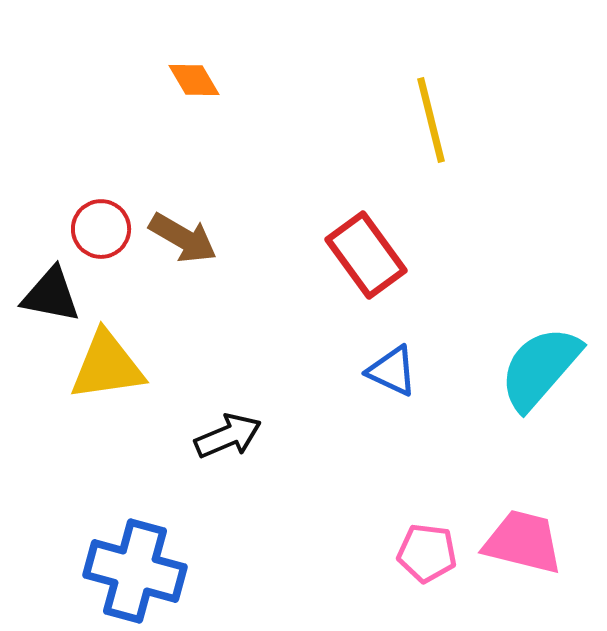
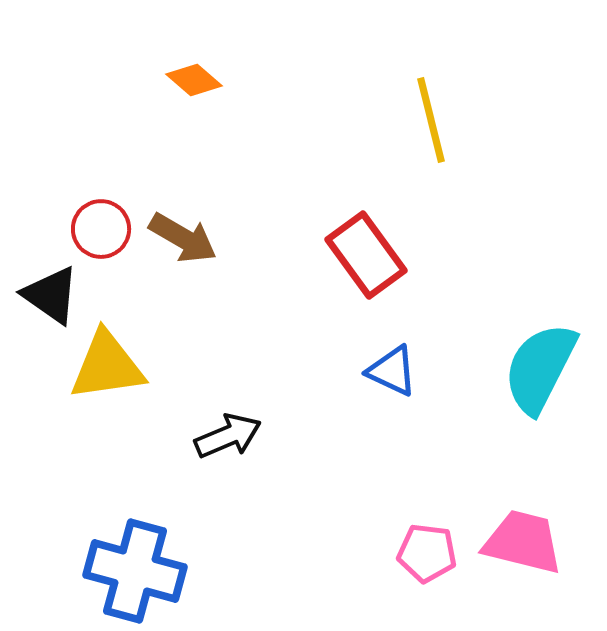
orange diamond: rotated 18 degrees counterclockwise
black triangle: rotated 24 degrees clockwise
cyan semicircle: rotated 14 degrees counterclockwise
